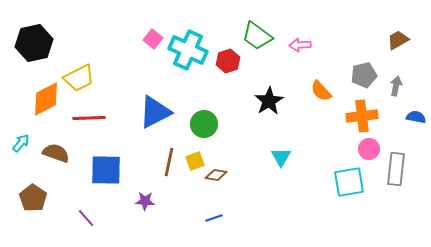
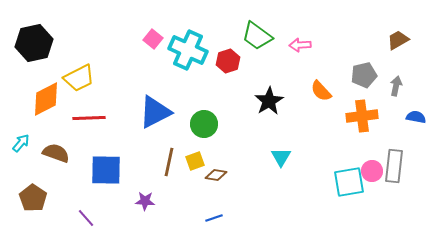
pink circle: moved 3 px right, 22 px down
gray rectangle: moved 2 px left, 3 px up
